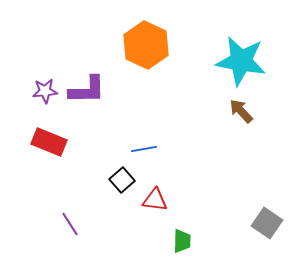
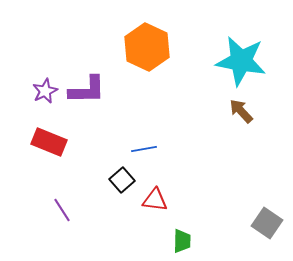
orange hexagon: moved 1 px right, 2 px down
purple star: rotated 20 degrees counterclockwise
purple line: moved 8 px left, 14 px up
